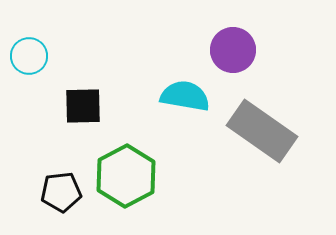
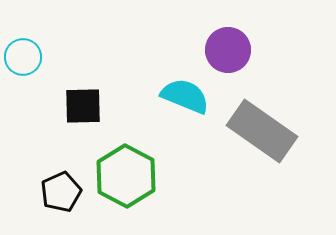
purple circle: moved 5 px left
cyan circle: moved 6 px left, 1 px down
cyan semicircle: rotated 12 degrees clockwise
green hexagon: rotated 4 degrees counterclockwise
black pentagon: rotated 18 degrees counterclockwise
